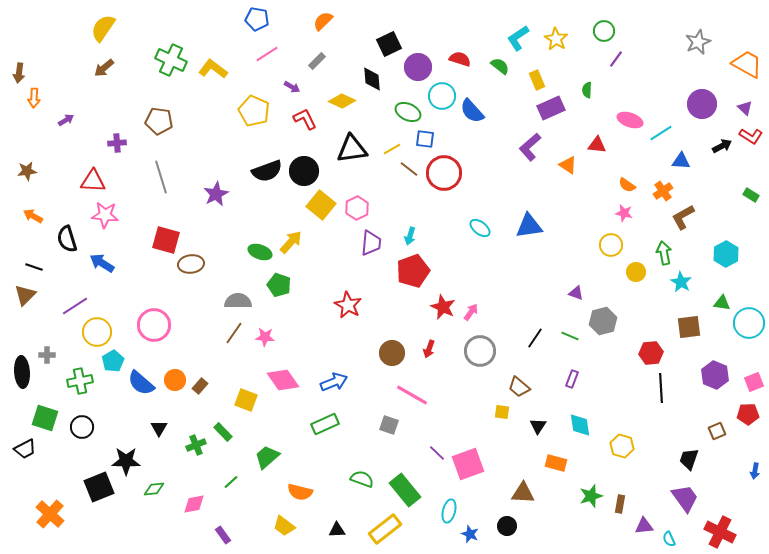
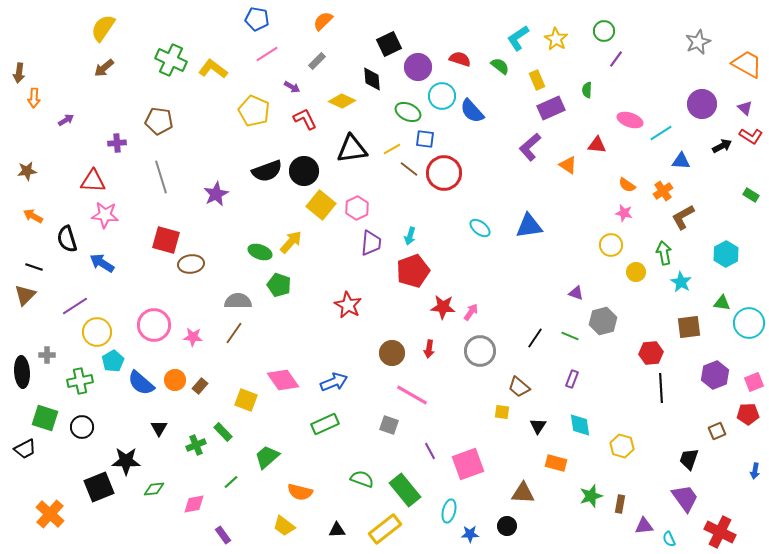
red star at (443, 307): rotated 20 degrees counterclockwise
pink star at (265, 337): moved 72 px left
red arrow at (429, 349): rotated 12 degrees counterclockwise
purple hexagon at (715, 375): rotated 16 degrees clockwise
purple line at (437, 453): moved 7 px left, 2 px up; rotated 18 degrees clockwise
blue star at (470, 534): rotated 24 degrees counterclockwise
